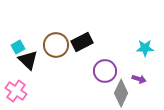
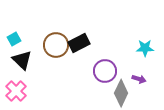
black rectangle: moved 3 px left, 1 px down
cyan square: moved 4 px left, 8 px up
black triangle: moved 6 px left
pink cross: rotated 10 degrees clockwise
